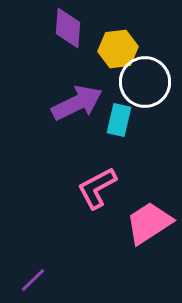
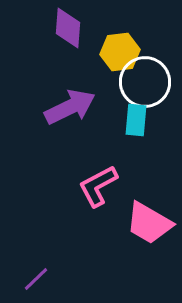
yellow hexagon: moved 2 px right, 3 px down
purple arrow: moved 7 px left, 4 px down
cyan rectangle: moved 17 px right; rotated 8 degrees counterclockwise
pink L-shape: moved 1 px right, 2 px up
pink trapezoid: rotated 117 degrees counterclockwise
purple line: moved 3 px right, 1 px up
